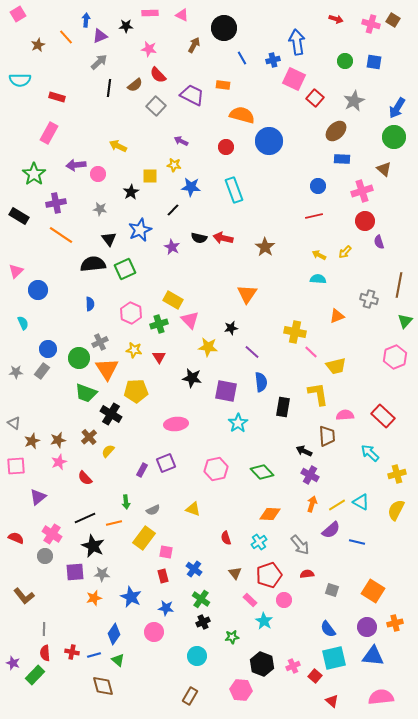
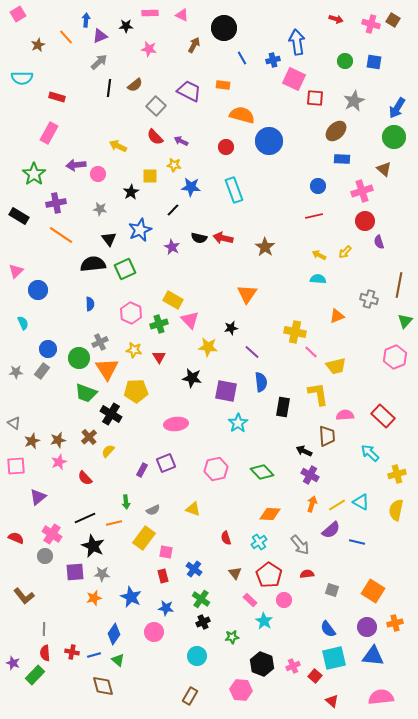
red semicircle at (158, 75): moved 3 px left, 62 px down
cyan semicircle at (20, 80): moved 2 px right, 2 px up
purple trapezoid at (192, 95): moved 3 px left, 4 px up
red square at (315, 98): rotated 36 degrees counterclockwise
yellow semicircle at (396, 510): rotated 15 degrees counterclockwise
red pentagon at (269, 575): rotated 20 degrees counterclockwise
